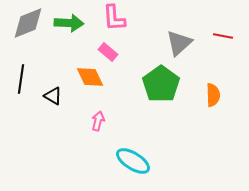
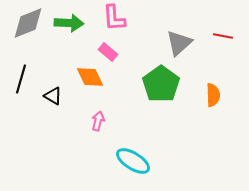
black line: rotated 8 degrees clockwise
